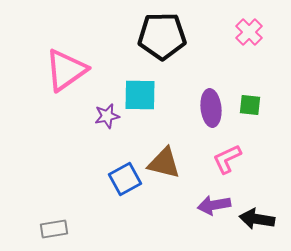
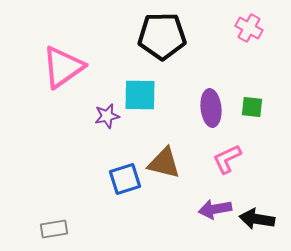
pink cross: moved 4 px up; rotated 16 degrees counterclockwise
pink triangle: moved 3 px left, 3 px up
green square: moved 2 px right, 2 px down
blue square: rotated 12 degrees clockwise
purple arrow: moved 1 px right, 4 px down
